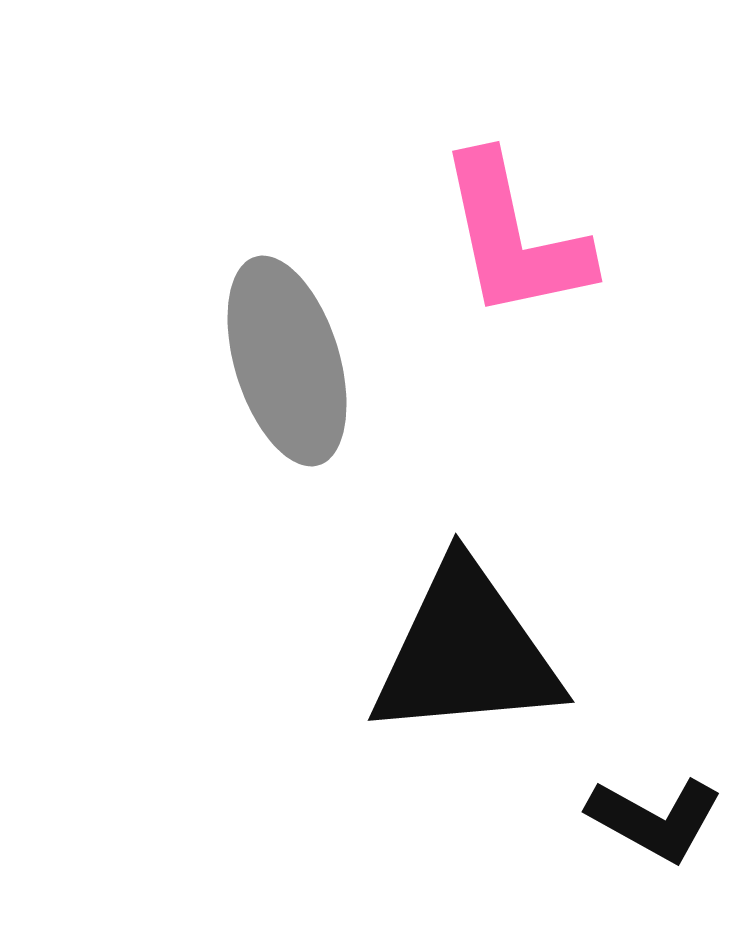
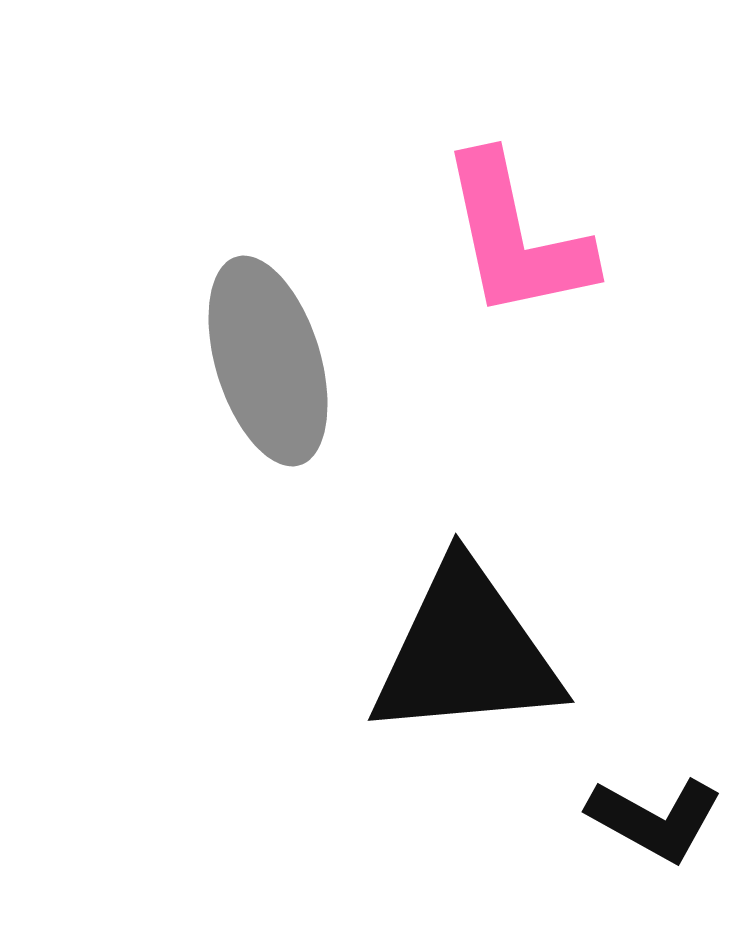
pink L-shape: moved 2 px right
gray ellipse: moved 19 px left
